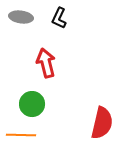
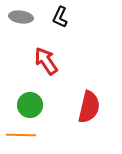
black L-shape: moved 1 px right, 1 px up
red arrow: moved 2 px up; rotated 20 degrees counterclockwise
green circle: moved 2 px left, 1 px down
red semicircle: moved 13 px left, 16 px up
